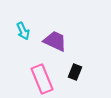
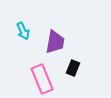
purple trapezoid: moved 1 px down; rotated 75 degrees clockwise
black rectangle: moved 2 px left, 4 px up
